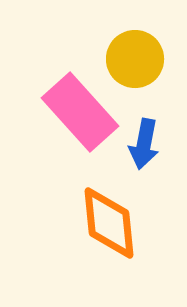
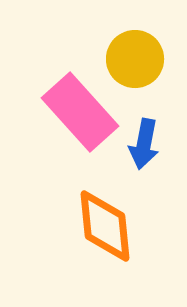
orange diamond: moved 4 px left, 3 px down
